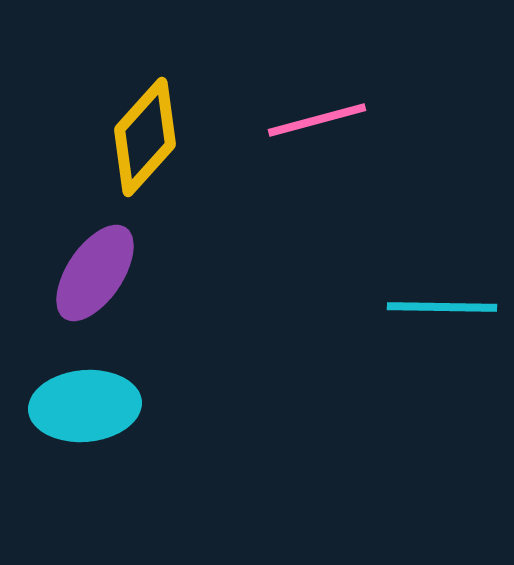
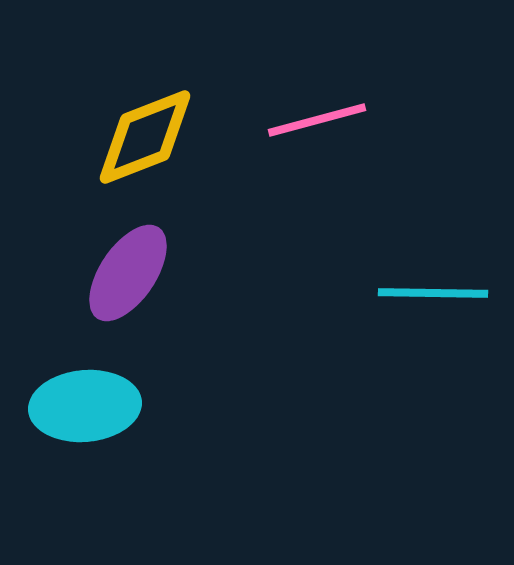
yellow diamond: rotated 27 degrees clockwise
purple ellipse: moved 33 px right
cyan line: moved 9 px left, 14 px up
